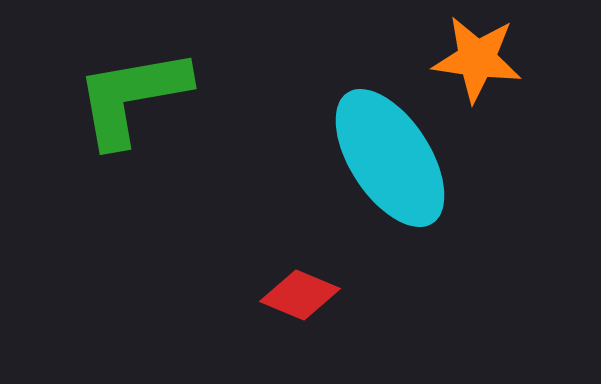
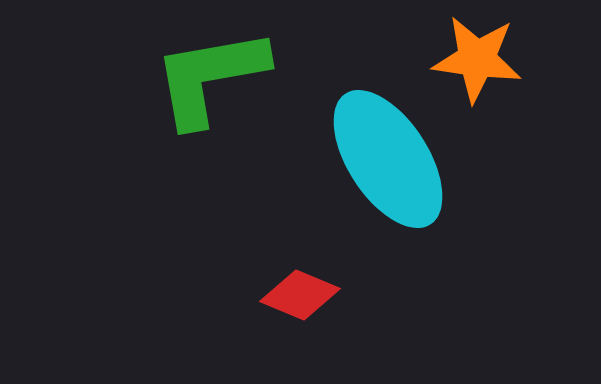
green L-shape: moved 78 px right, 20 px up
cyan ellipse: moved 2 px left, 1 px down
